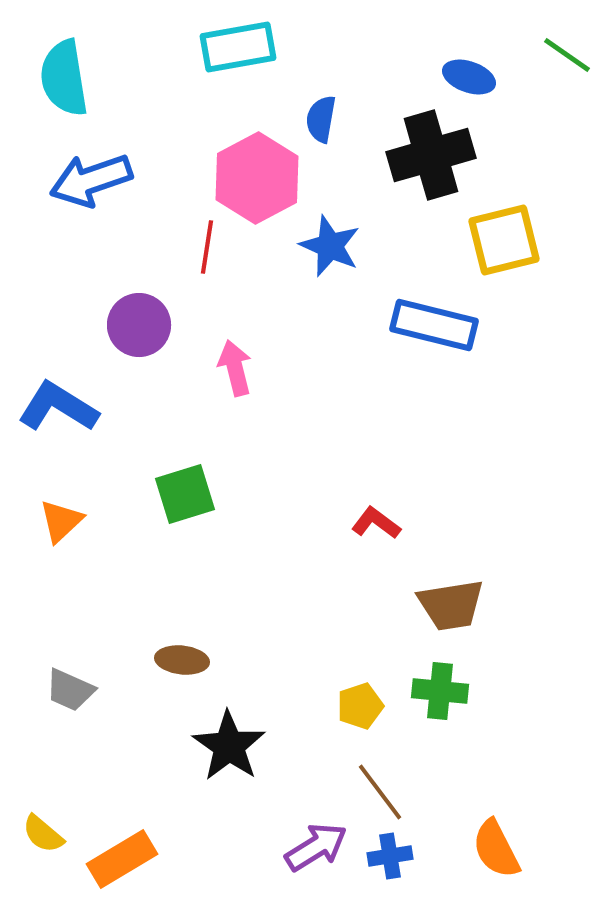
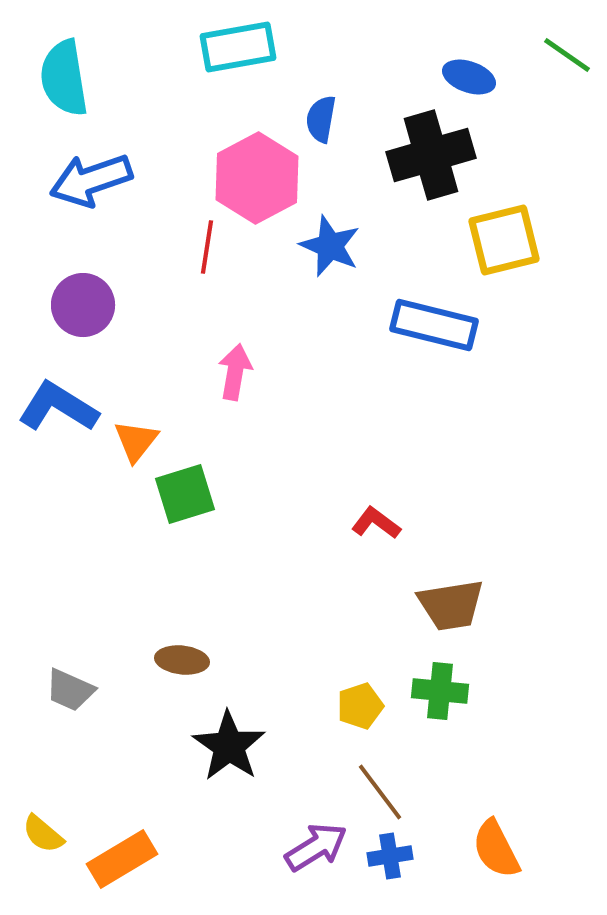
purple circle: moved 56 px left, 20 px up
pink arrow: moved 4 px down; rotated 24 degrees clockwise
orange triangle: moved 75 px right, 80 px up; rotated 9 degrees counterclockwise
